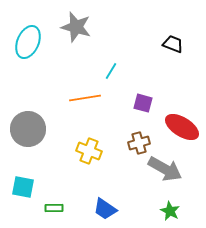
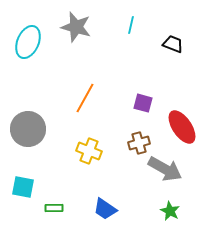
cyan line: moved 20 px right, 46 px up; rotated 18 degrees counterclockwise
orange line: rotated 52 degrees counterclockwise
red ellipse: rotated 24 degrees clockwise
